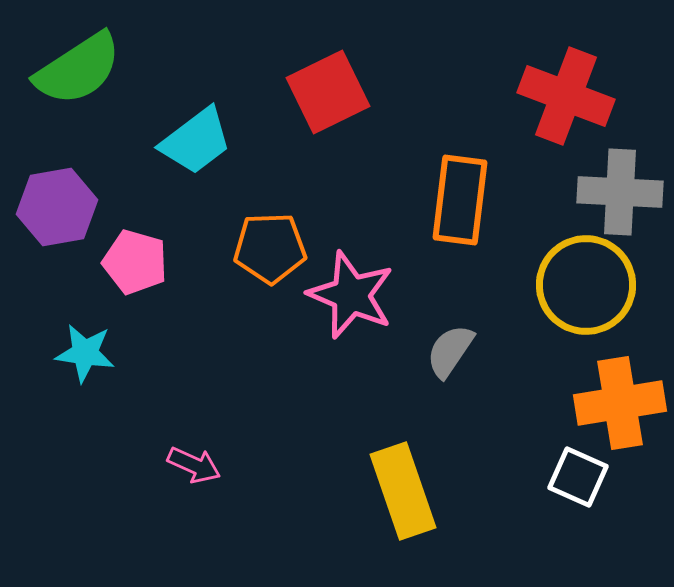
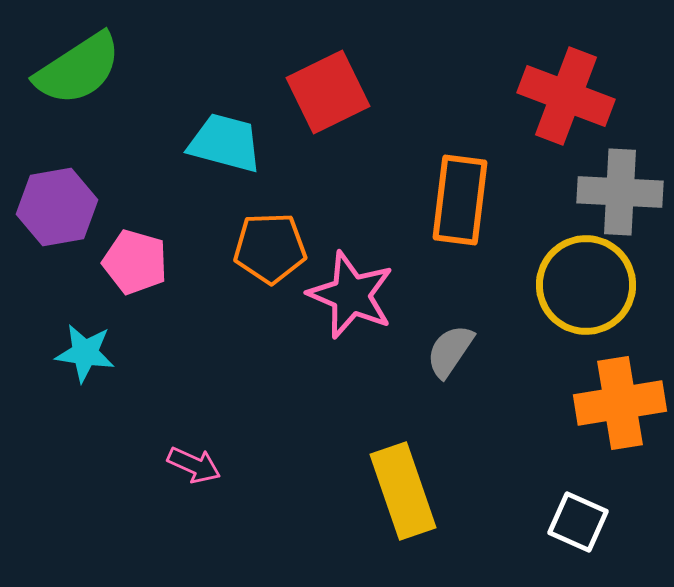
cyan trapezoid: moved 29 px right, 2 px down; rotated 128 degrees counterclockwise
white square: moved 45 px down
